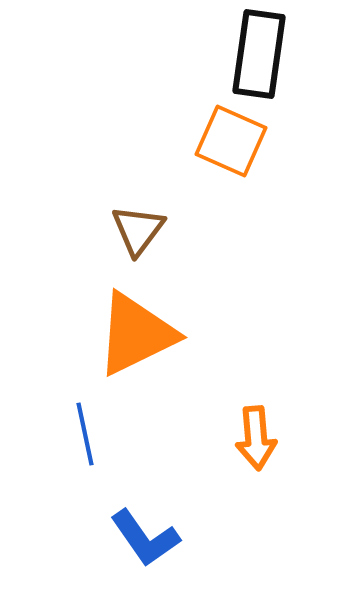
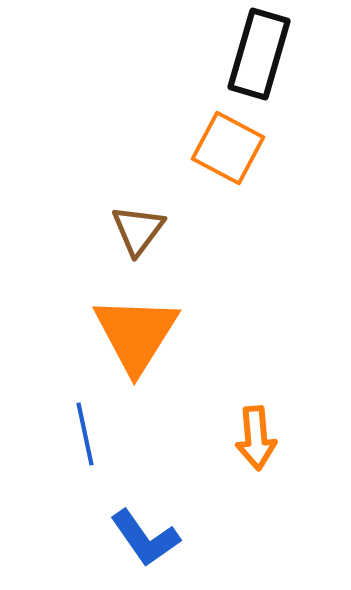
black rectangle: rotated 8 degrees clockwise
orange square: moved 3 px left, 7 px down; rotated 4 degrees clockwise
orange triangle: rotated 32 degrees counterclockwise
